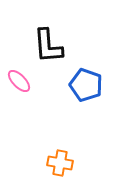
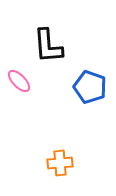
blue pentagon: moved 4 px right, 2 px down
orange cross: rotated 15 degrees counterclockwise
